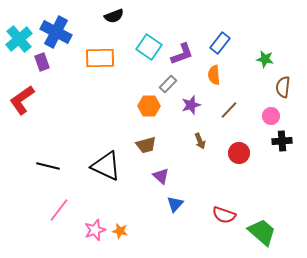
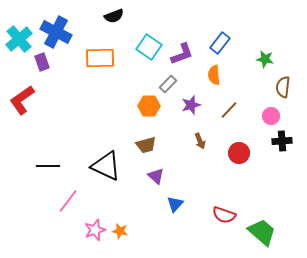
black line: rotated 15 degrees counterclockwise
purple triangle: moved 5 px left
pink line: moved 9 px right, 9 px up
